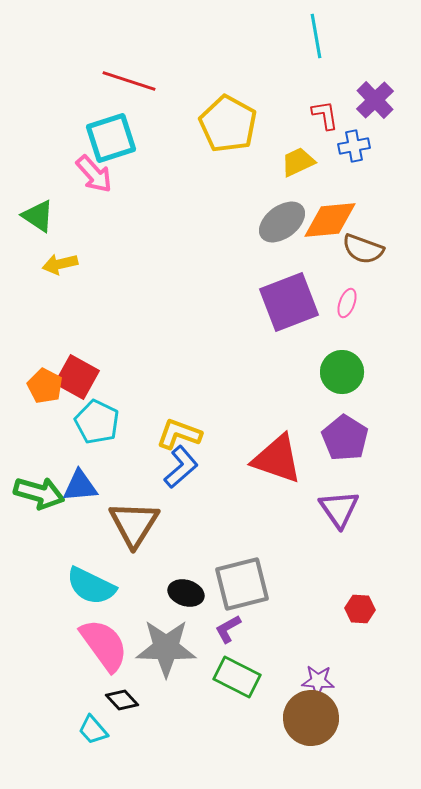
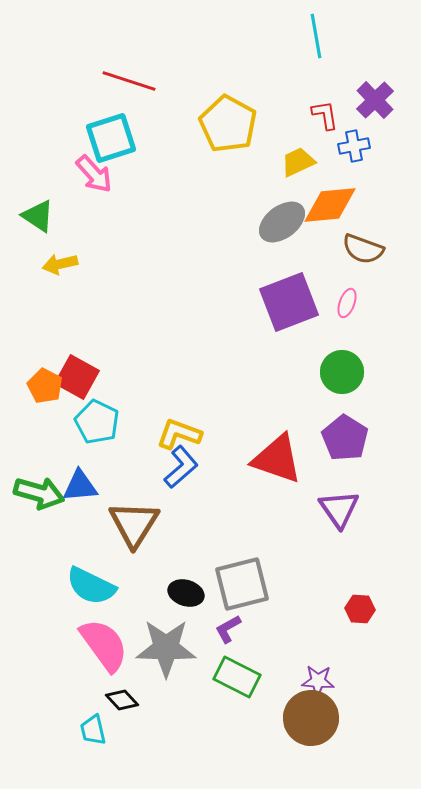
orange diamond: moved 15 px up
cyan trapezoid: rotated 28 degrees clockwise
